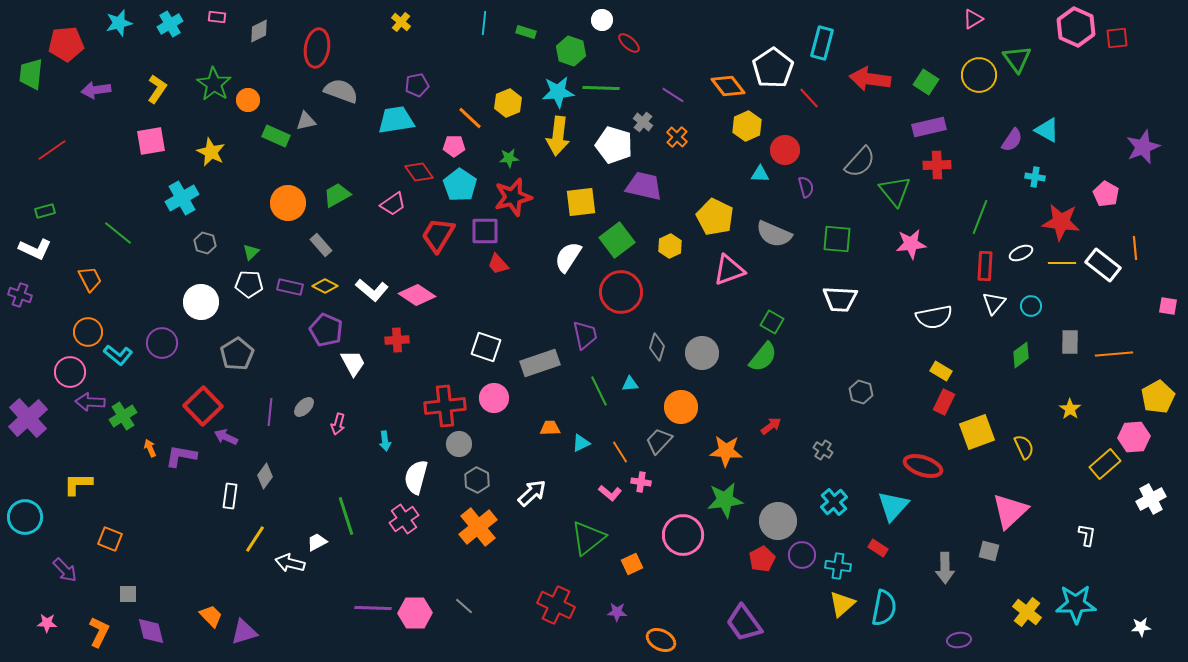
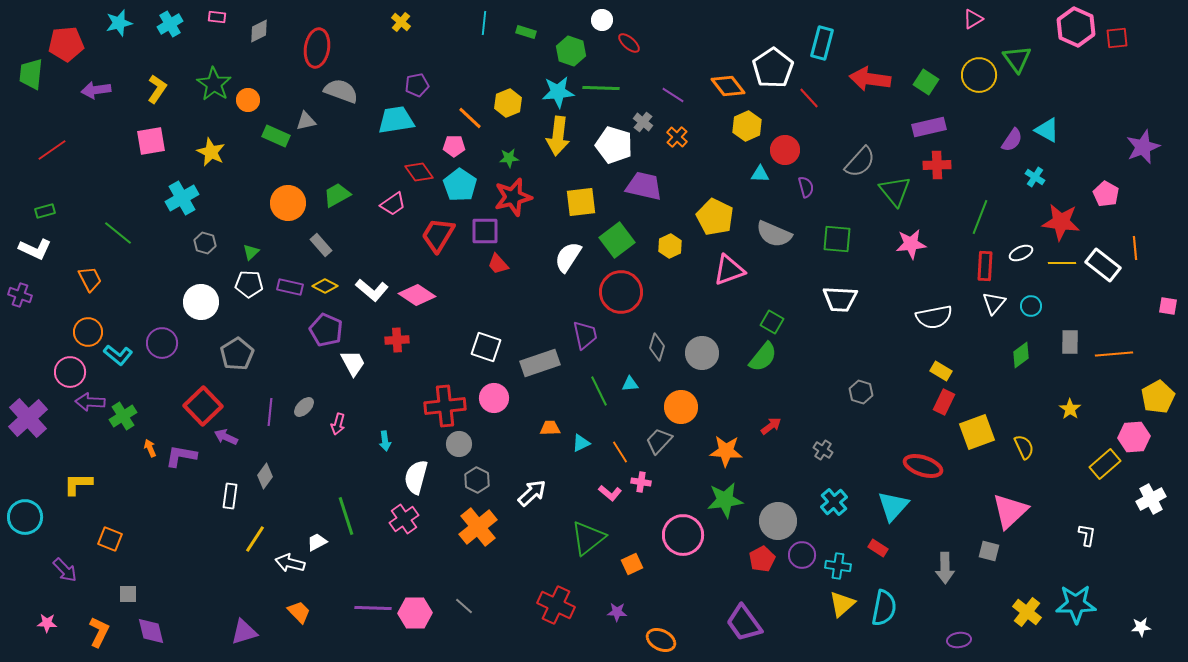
cyan cross at (1035, 177): rotated 24 degrees clockwise
orange trapezoid at (211, 616): moved 88 px right, 4 px up
